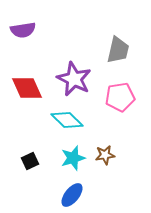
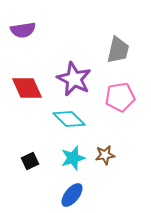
cyan diamond: moved 2 px right, 1 px up
